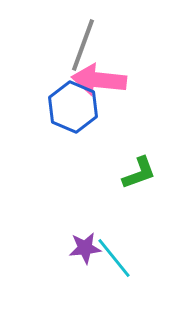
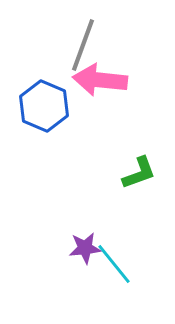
pink arrow: moved 1 px right
blue hexagon: moved 29 px left, 1 px up
cyan line: moved 6 px down
